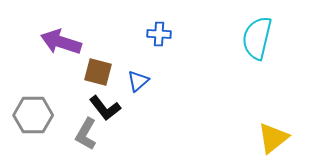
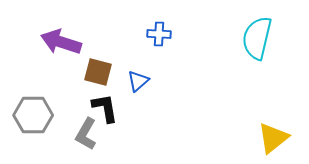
black L-shape: rotated 152 degrees counterclockwise
